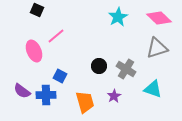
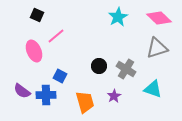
black square: moved 5 px down
